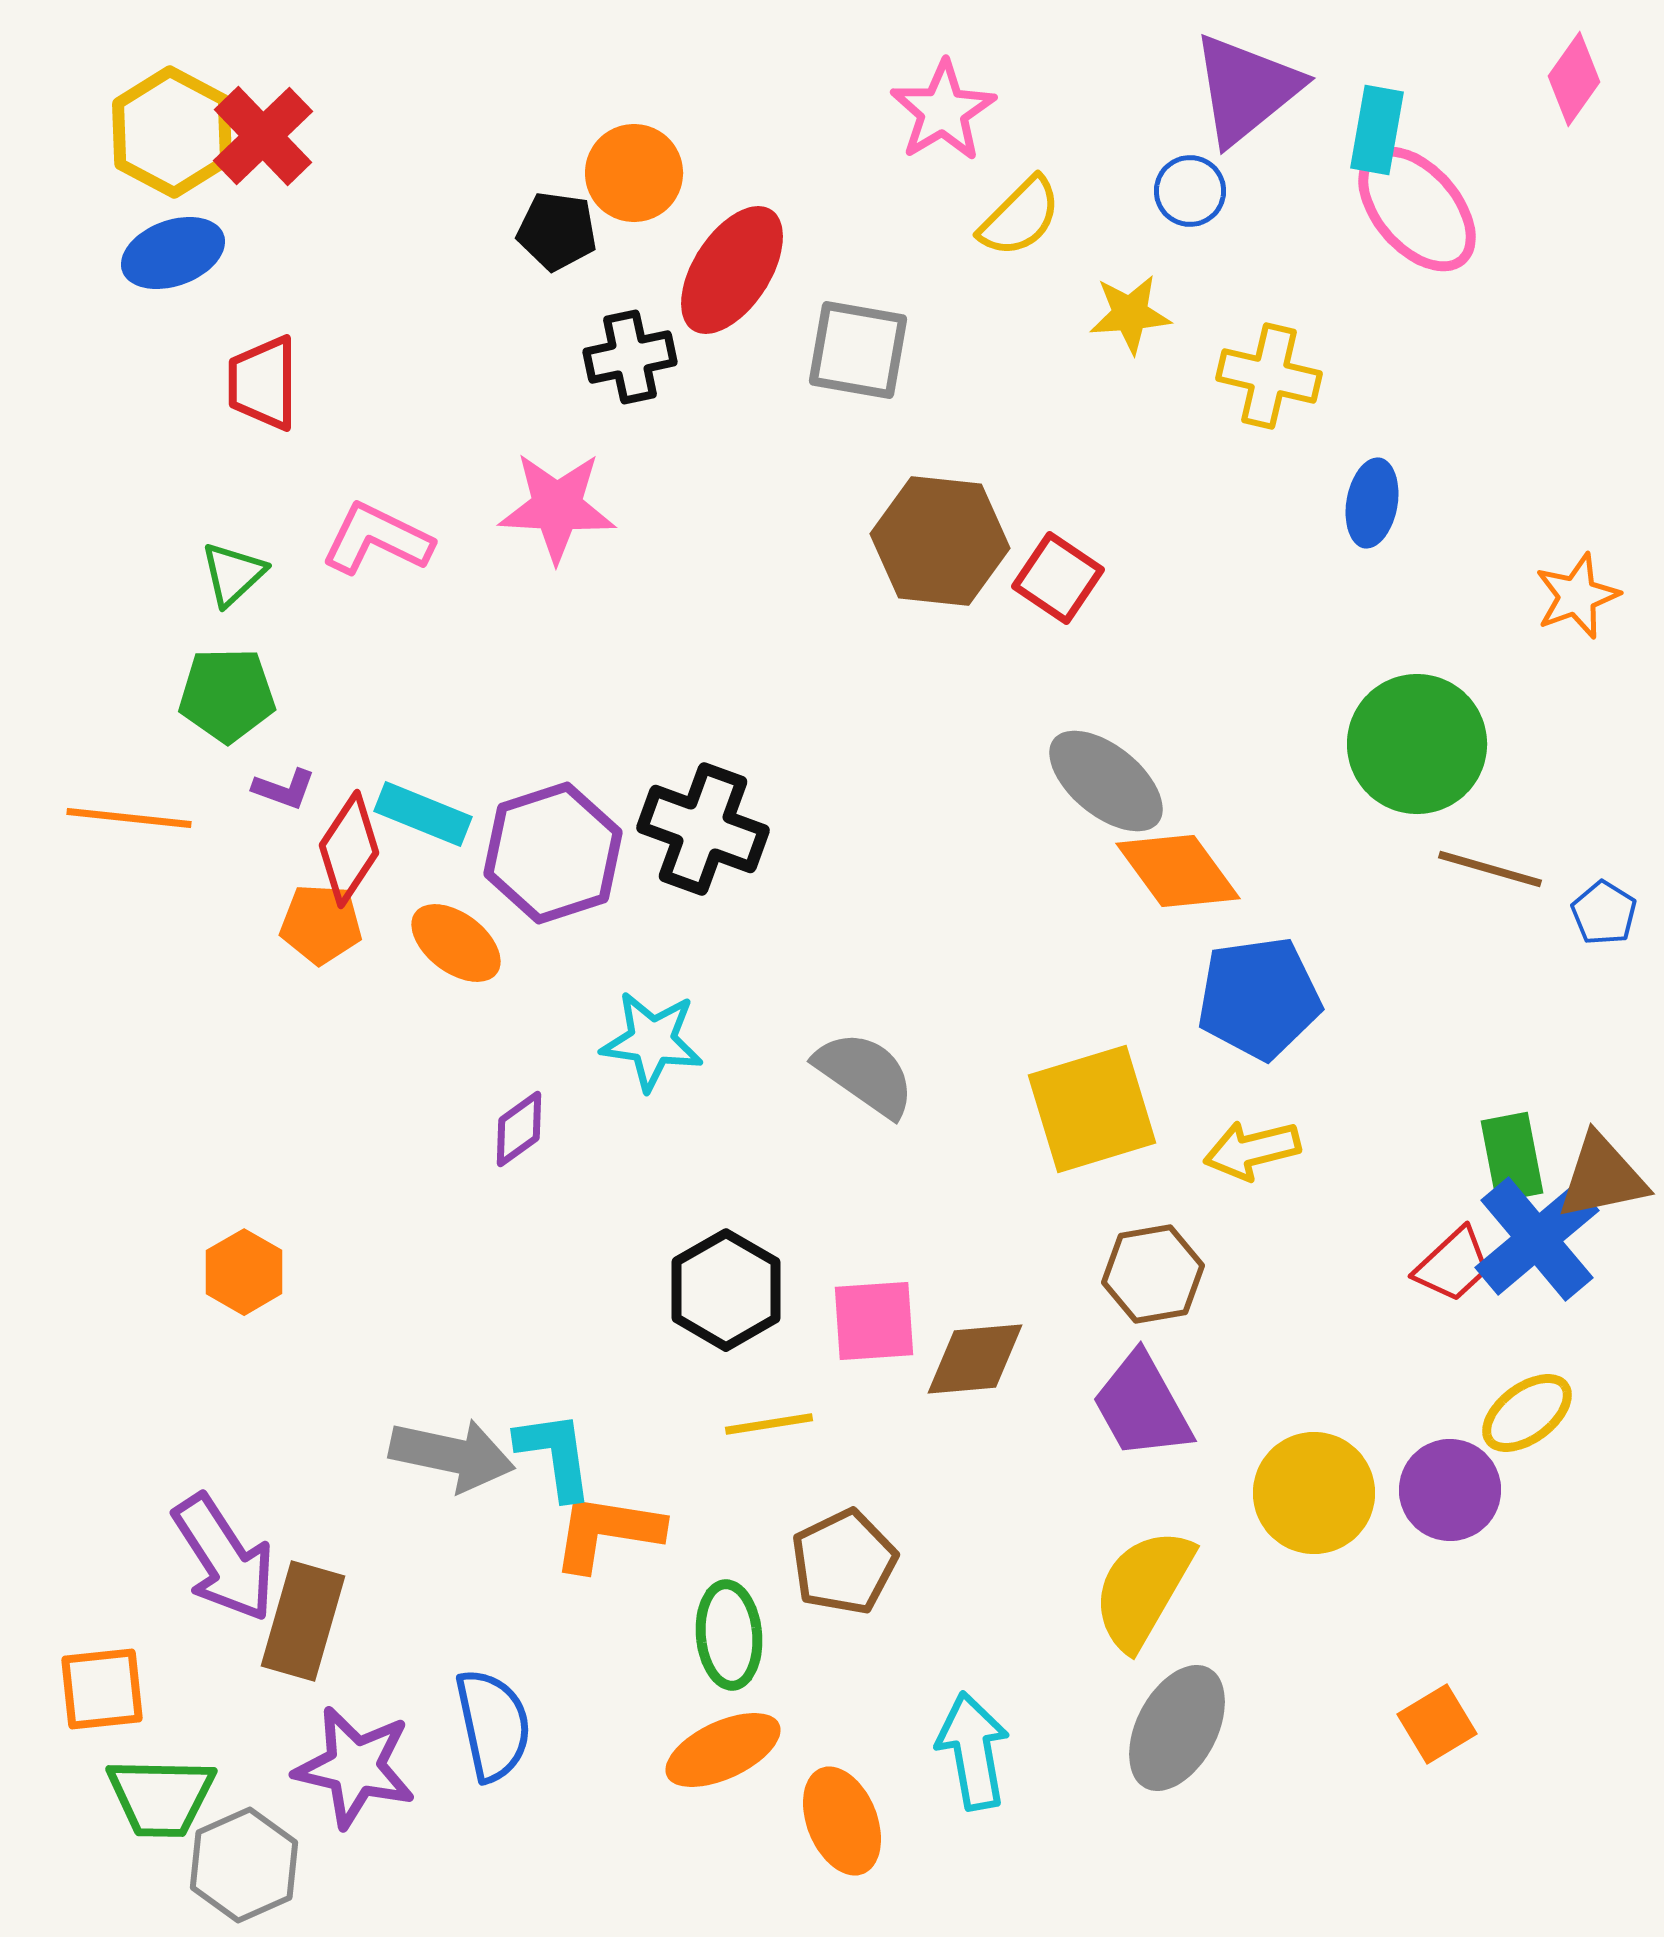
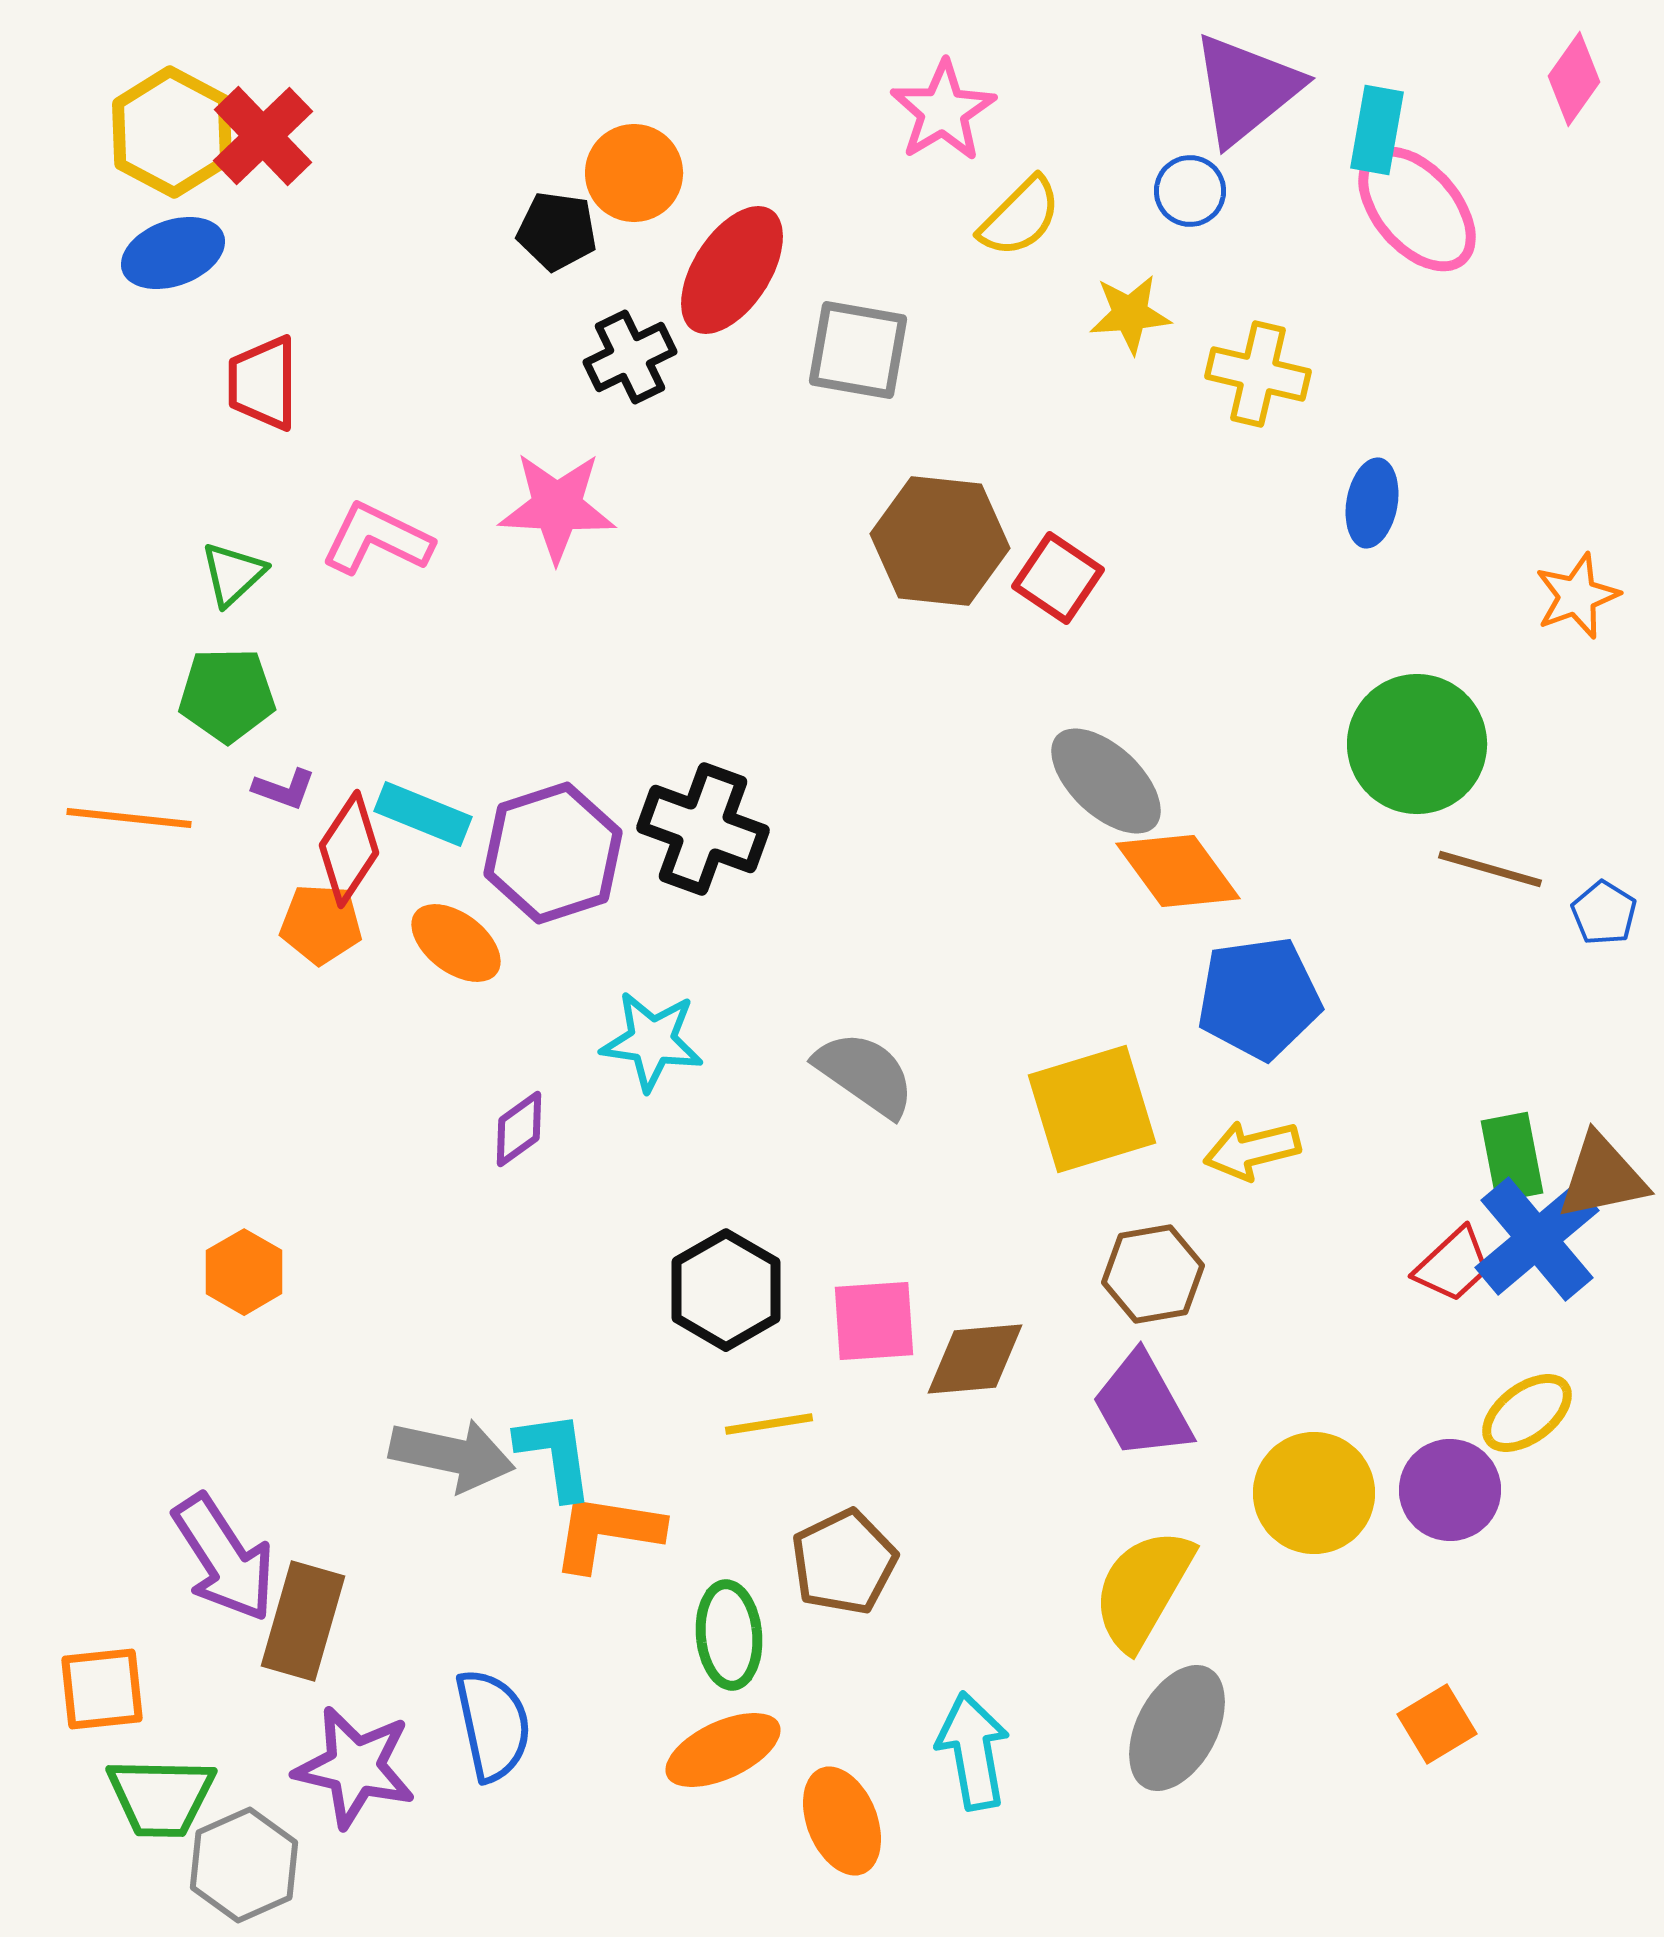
black cross at (630, 357): rotated 14 degrees counterclockwise
yellow cross at (1269, 376): moved 11 px left, 2 px up
gray ellipse at (1106, 781): rotated 4 degrees clockwise
